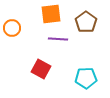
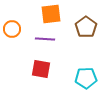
brown pentagon: moved 5 px down
orange circle: moved 1 px down
purple line: moved 13 px left
red square: rotated 18 degrees counterclockwise
